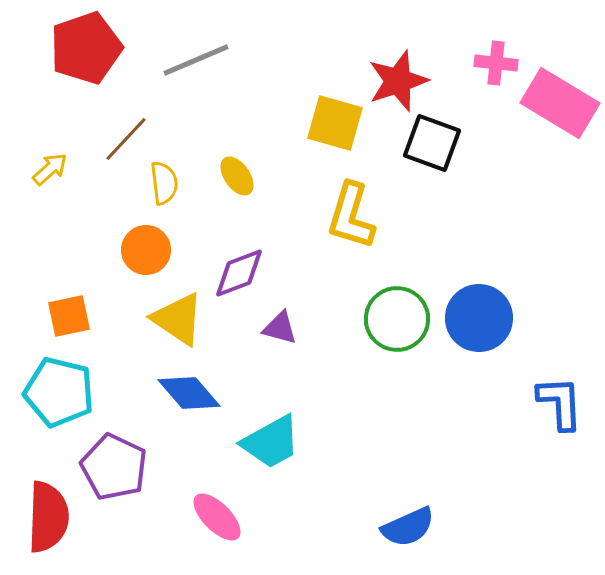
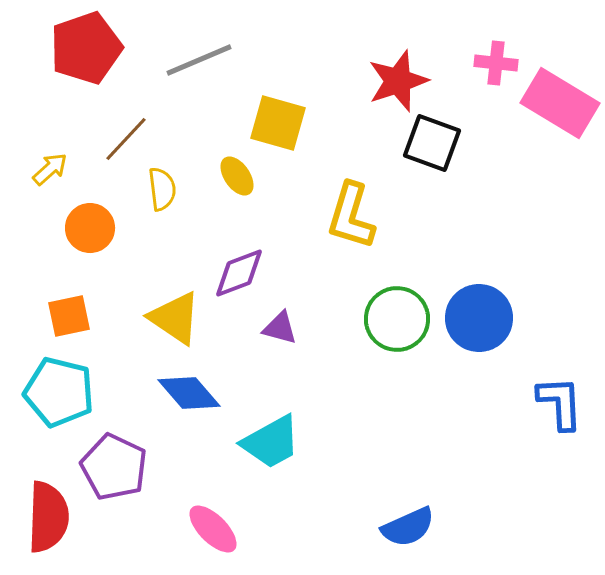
gray line: moved 3 px right
yellow square: moved 57 px left
yellow semicircle: moved 2 px left, 6 px down
orange circle: moved 56 px left, 22 px up
yellow triangle: moved 3 px left, 1 px up
pink ellipse: moved 4 px left, 12 px down
